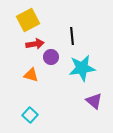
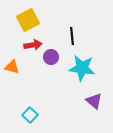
red arrow: moved 2 px left, 1 px down
cyan star: rotated 16 degrees clockwise
orange triangle: moved 19 px left, 8 px up
